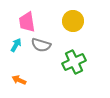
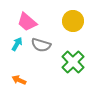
pink trapezoid: rotated 40 degrees counterclockwise
cyan arrow: moved 1 px right, 1 px up
green cross: moved 1 px left; rotated 20 degrees counterclockwise
